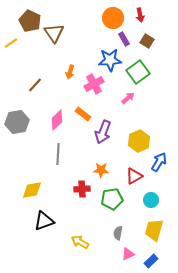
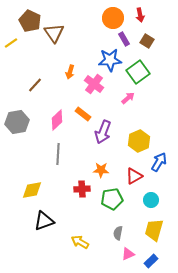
pink cross: rotated 24 degrees counterclockwise
